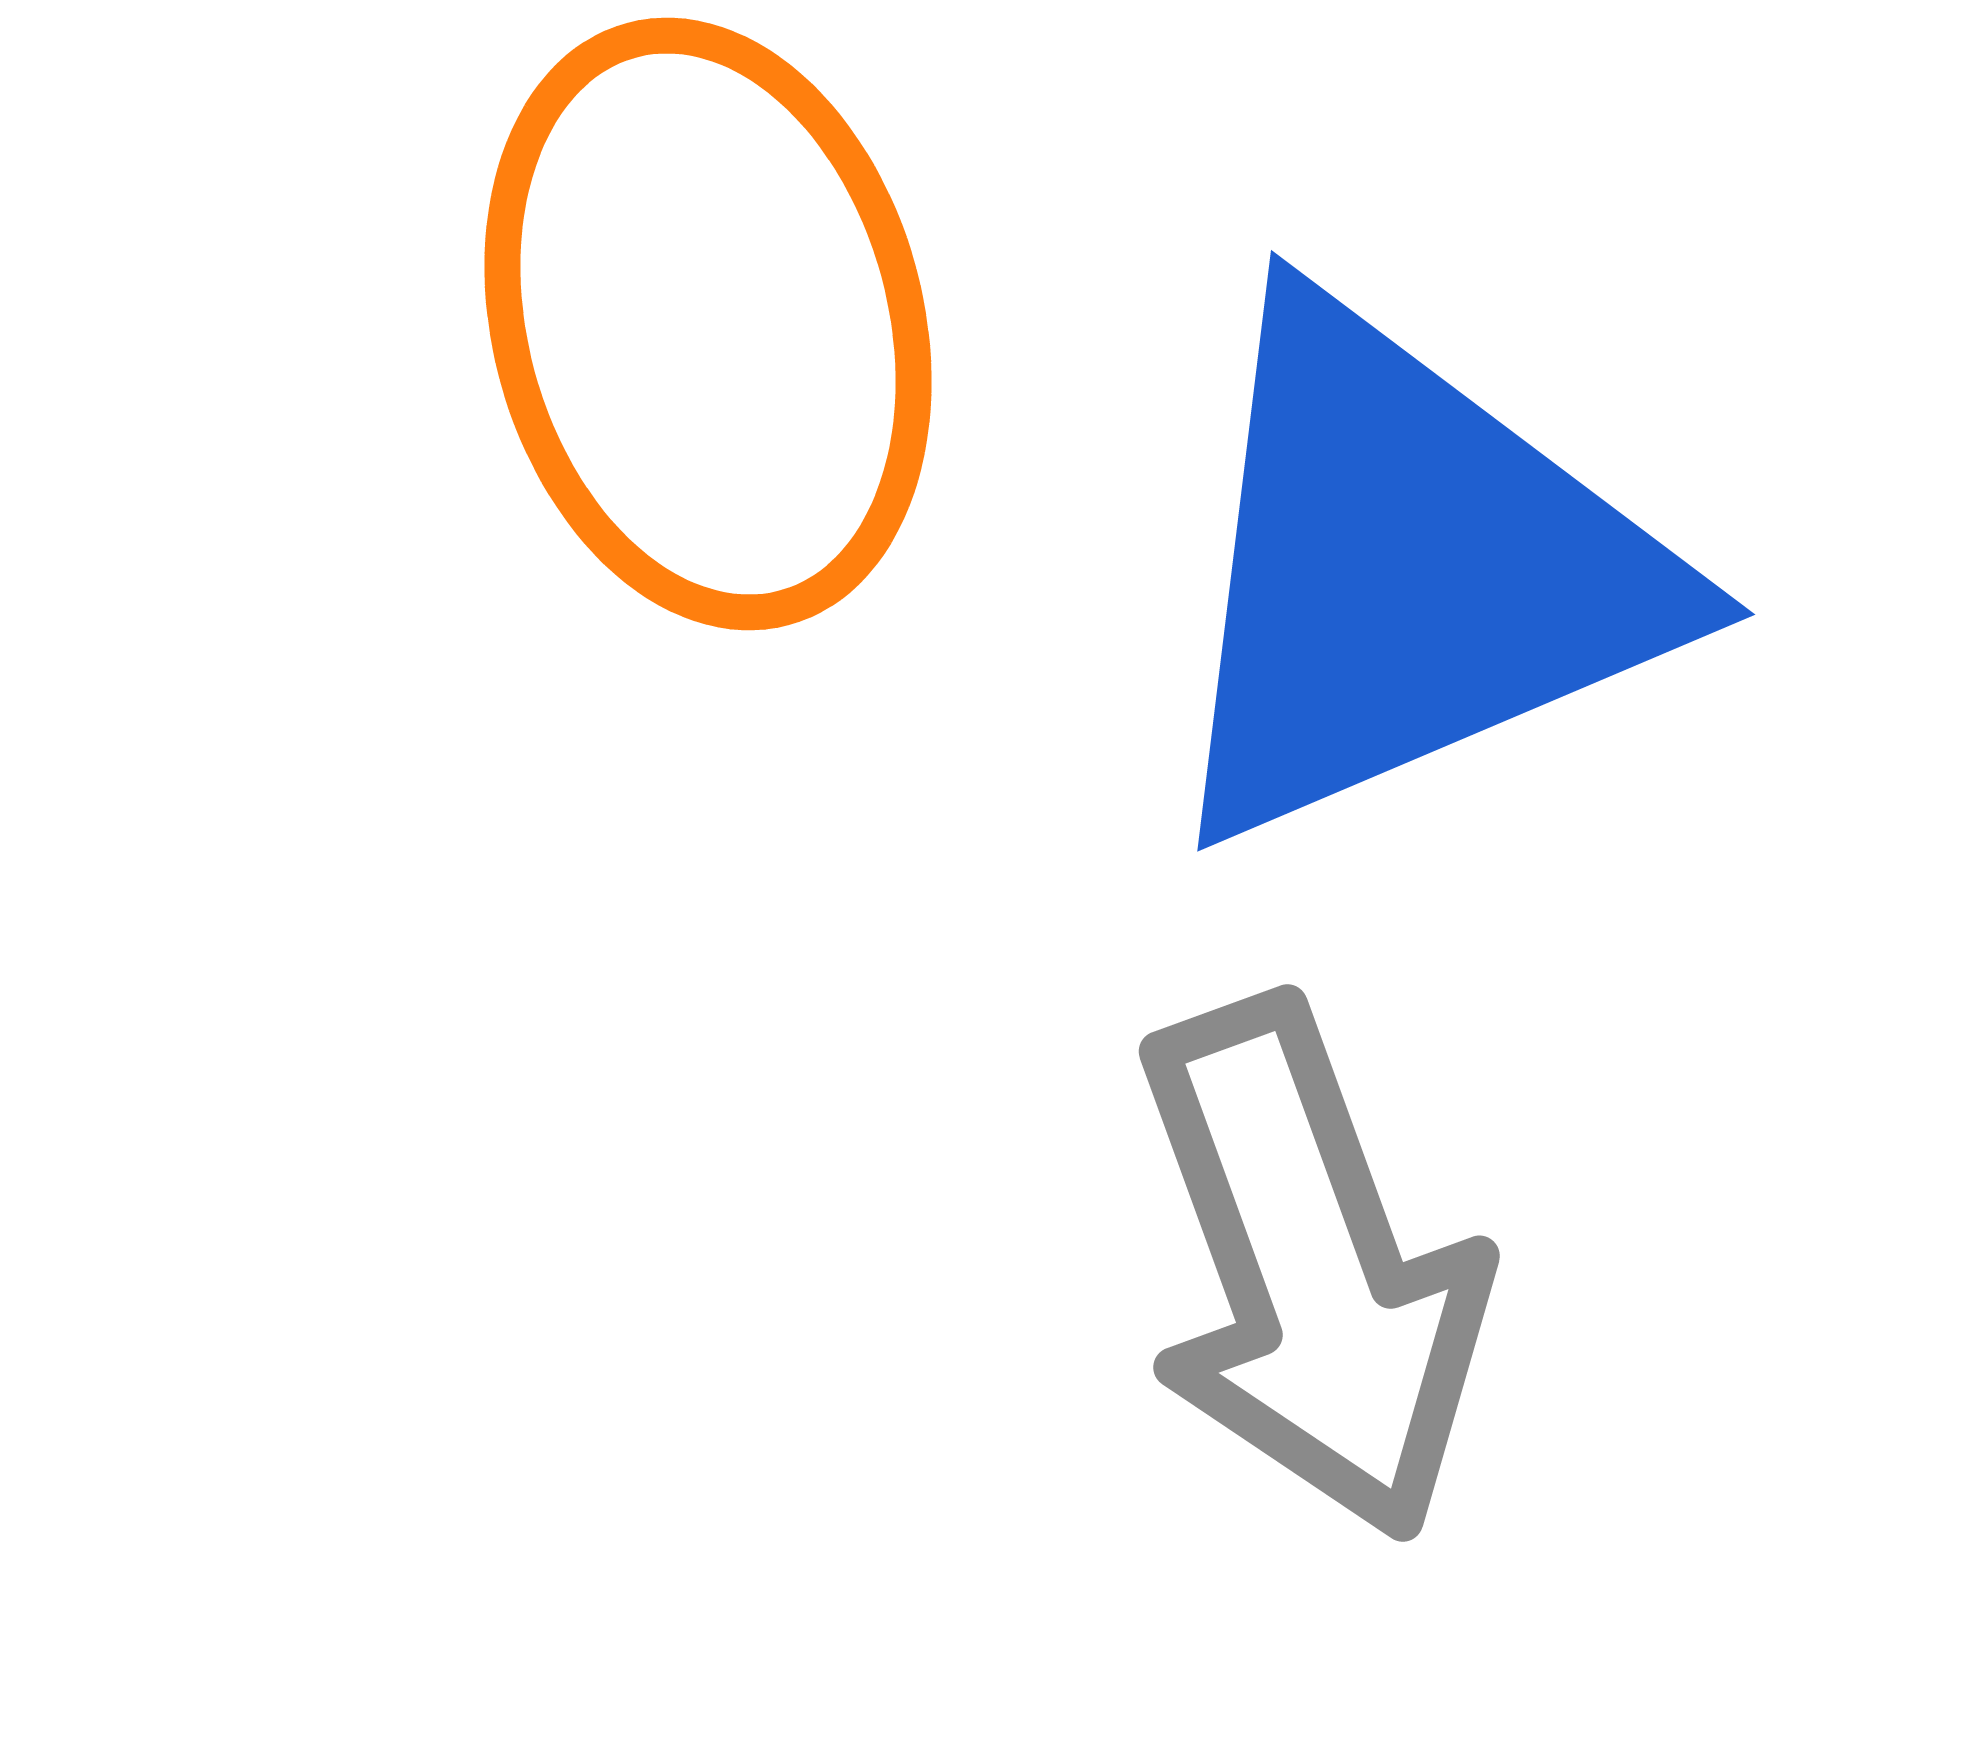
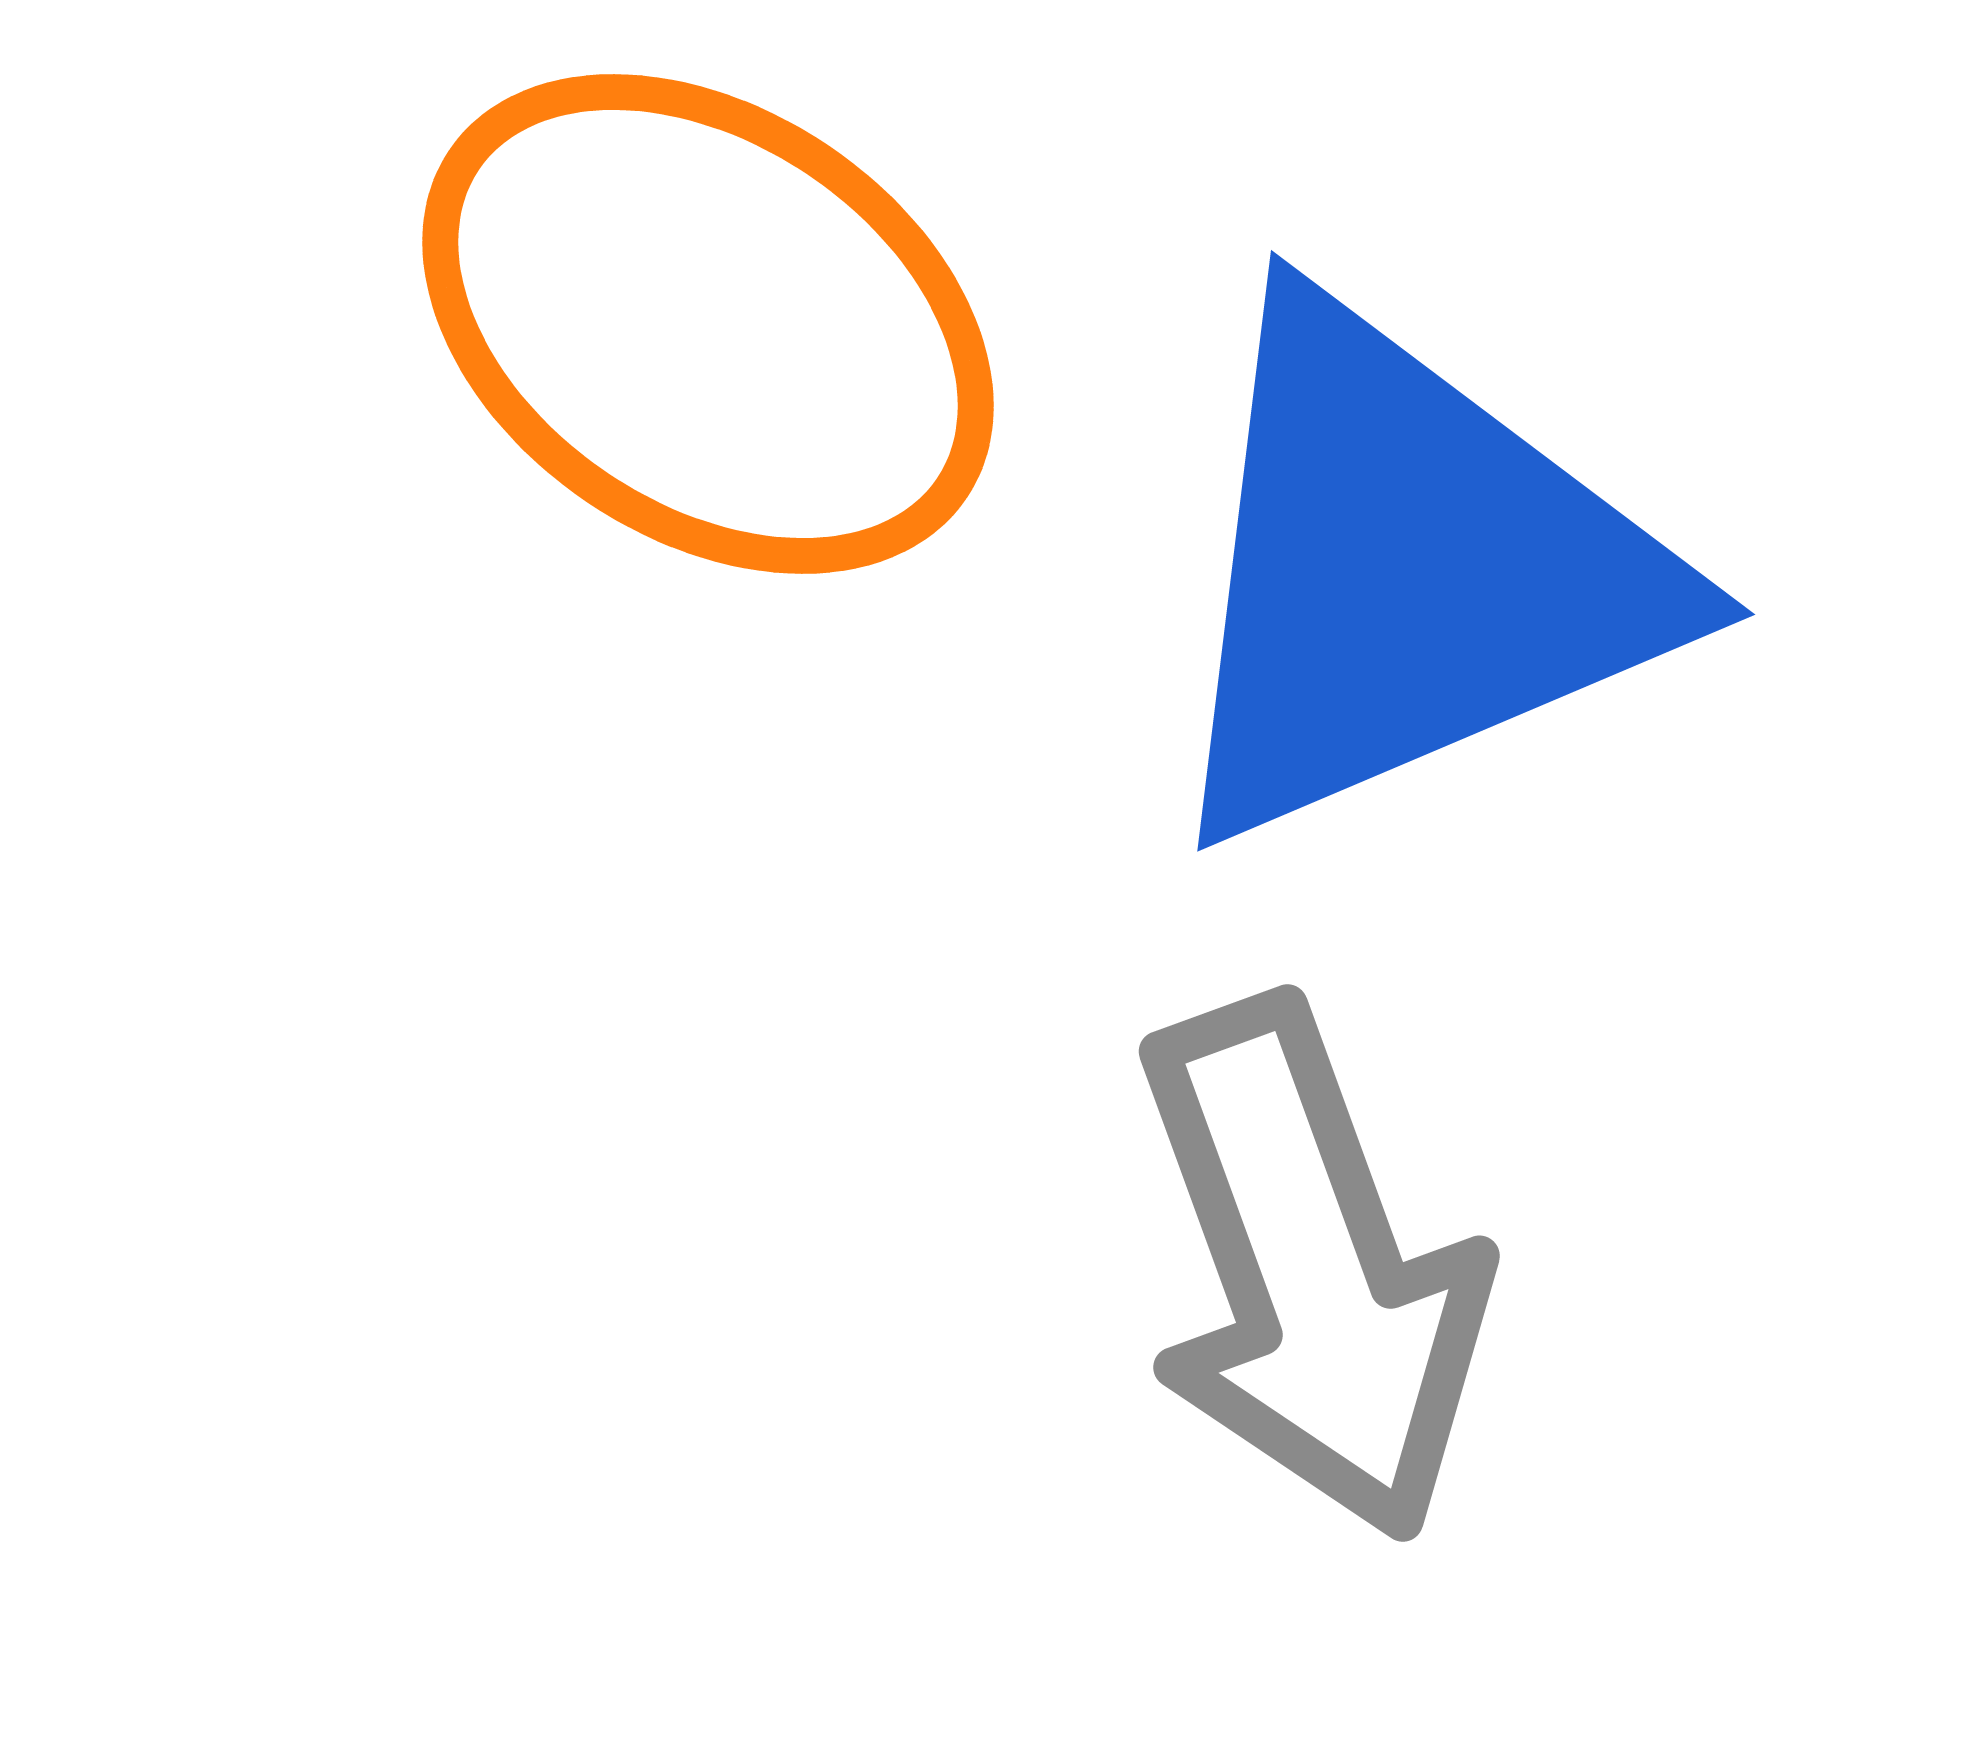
orange ellipse: rotated 41 degrees counterclockwise
